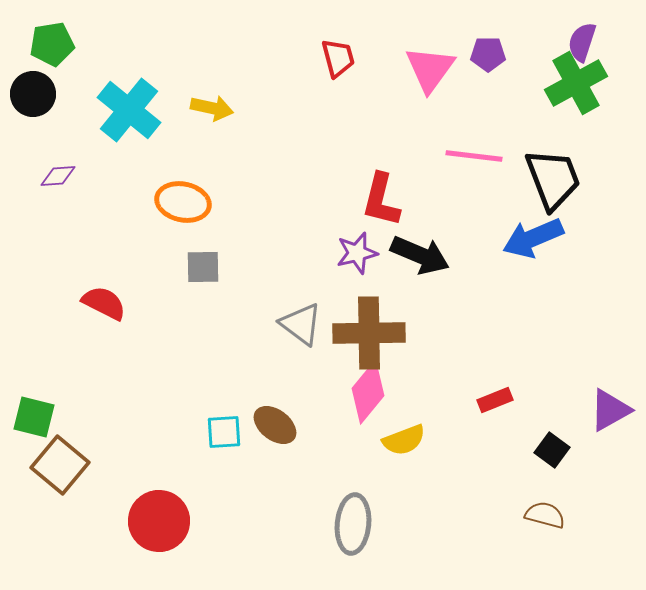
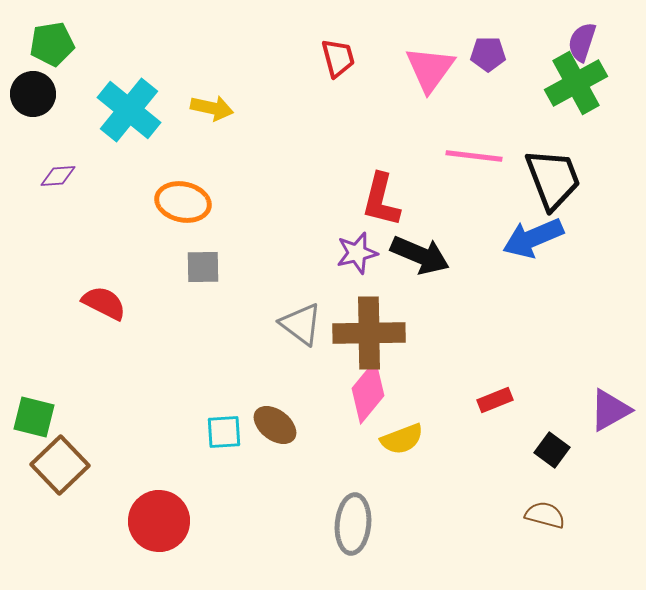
yellow semicircle: moved 2 px left, 1 px up
brown square: rotated 6 degrees clockwise
